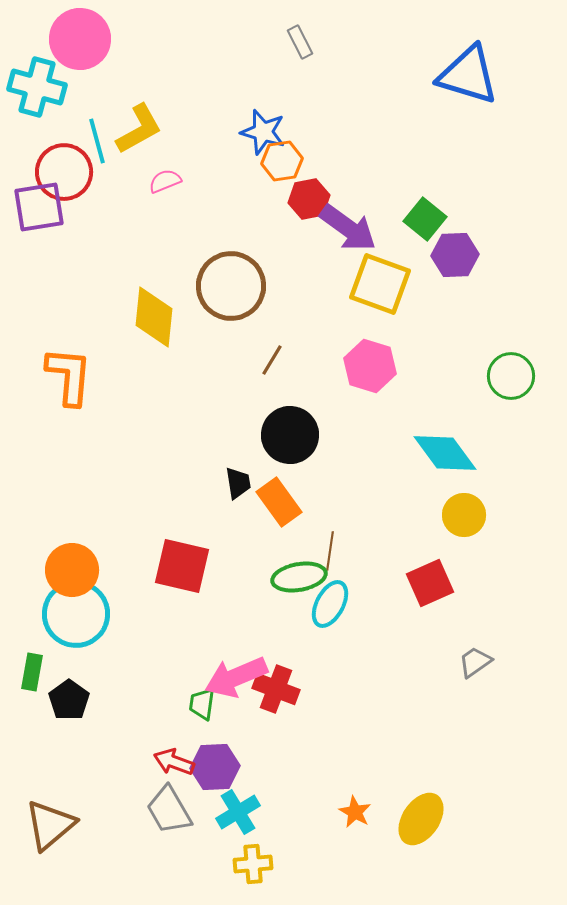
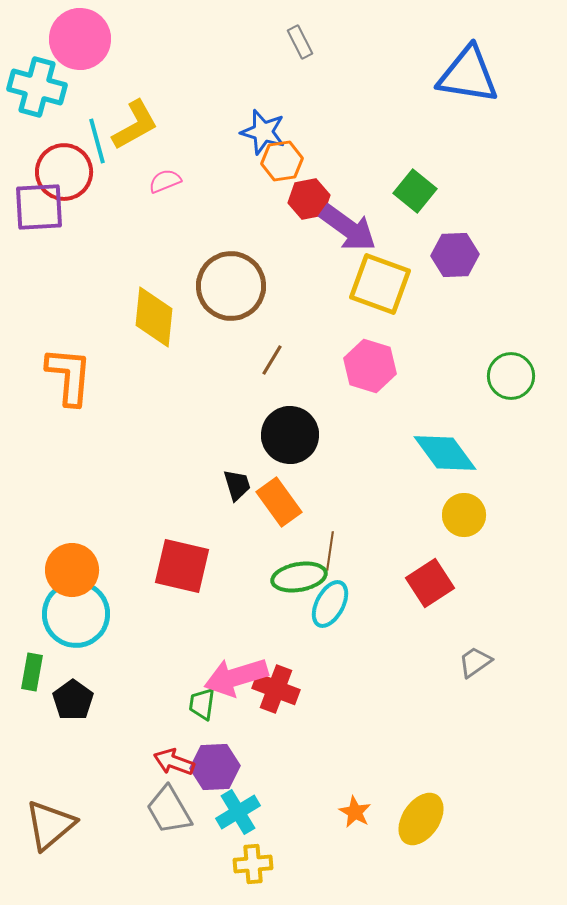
blue triangle at (468, 75): rotated 8 degrees counterclockwise
yellow L-shape at (139, 129): moved 4 px left, 4 px up
purple square at (39, 207): rotated 6 degrees clockwise
green square at (425, 219): moved 10 px left, 28 px up
black trapezoid at (238, 483): moved 1 px left, 2 px down; rotated 8 degrees counterclockwise
red square at (430, 583): rotated 9 degrees counterclockwise
pink arrow at (236, 677): rotated 6 degrees clockwise
black pentagon at (69, 700): moved 4 px right
